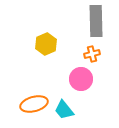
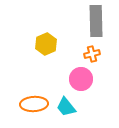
orange ellipse: rotated 12 degrees clockwise
cyan trapezoid: moved 2 px right, 3 px up
